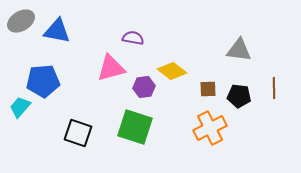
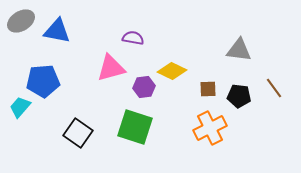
yellow diamond: rotated 12 degrees counterclockwise
brown line: rotated 35 degrees counterclockwise
black square: rotated 16 degrees clockwise
